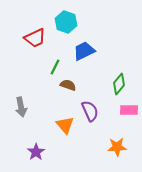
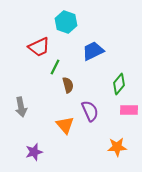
red trapezoid: moved 4 px right, 9 px down
blue trapezoid: moved 9 px right
brown semicircle: rotated 56 degrees clockwise
purple star: moved 2 px left; rotated 18 degrees clockwise
